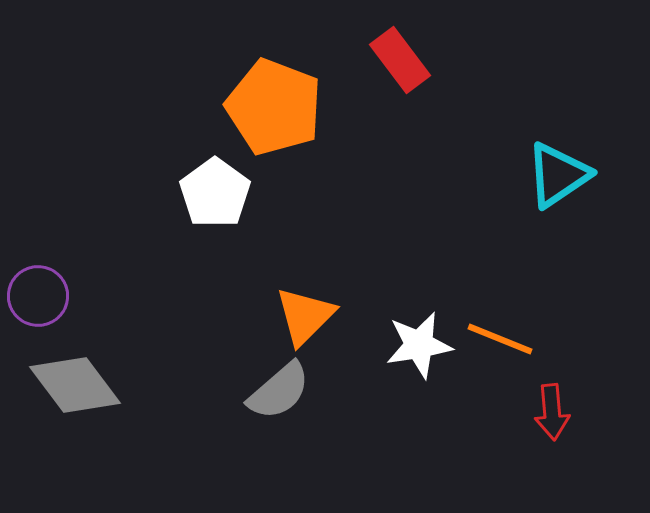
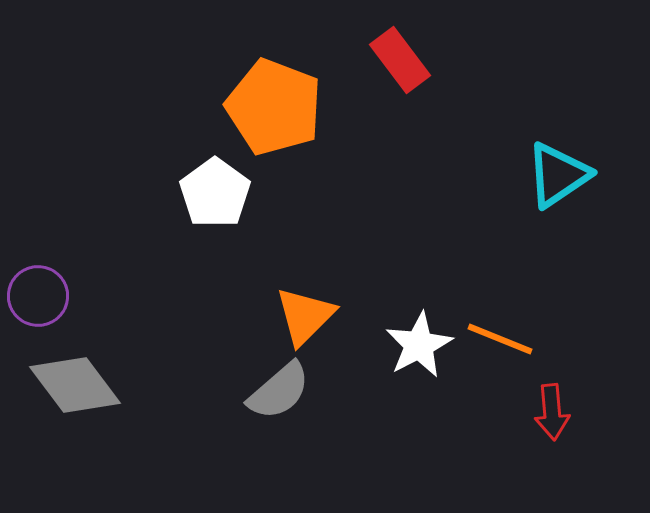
white star: rotated 18 degrees counterclockwise
